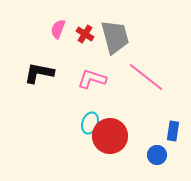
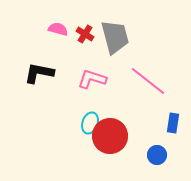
pink semicircle: rotated 84 degrees clockwise
pink line: moved 2 px right, 4 px down
blue rectangle: moved 8 px up
